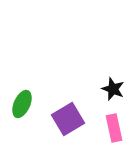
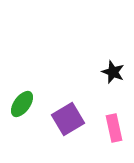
black star: moved 17 px up
green ellipse: rotated 12 degrees clockwise
